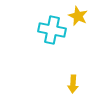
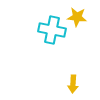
yellow star: moved 1 px left, 1 px down; rotated 18 degrees counterclockwise
